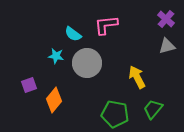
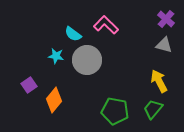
pink L-shape: rotated 50 degrees clockwise
gray triangle: moved 3 px left, 1 px up; rotated 30 degrees clockwise
gray circle: moved 3 px up
yellow arrow: moved 22 px right, 4 px down
purple square: rotated 14 degrees counterclockwise
green pentagon: moved 3 px up
